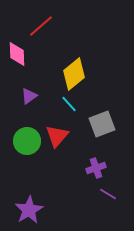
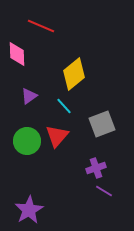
red line: rotated 64 degrees clockwise
cyan line: moved 5 px left, 2 px down
purple line: moved 4 px left, 3 px up
